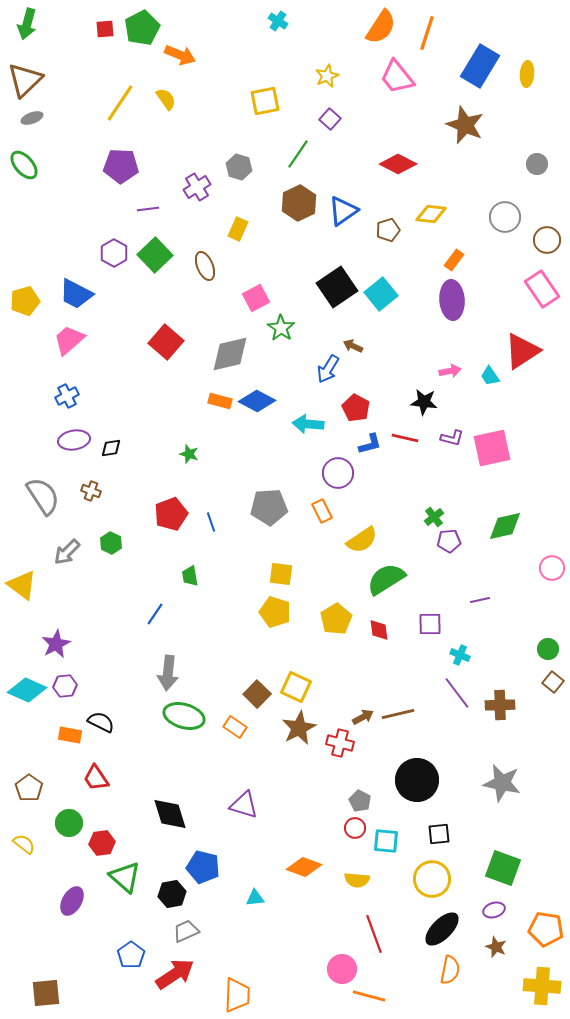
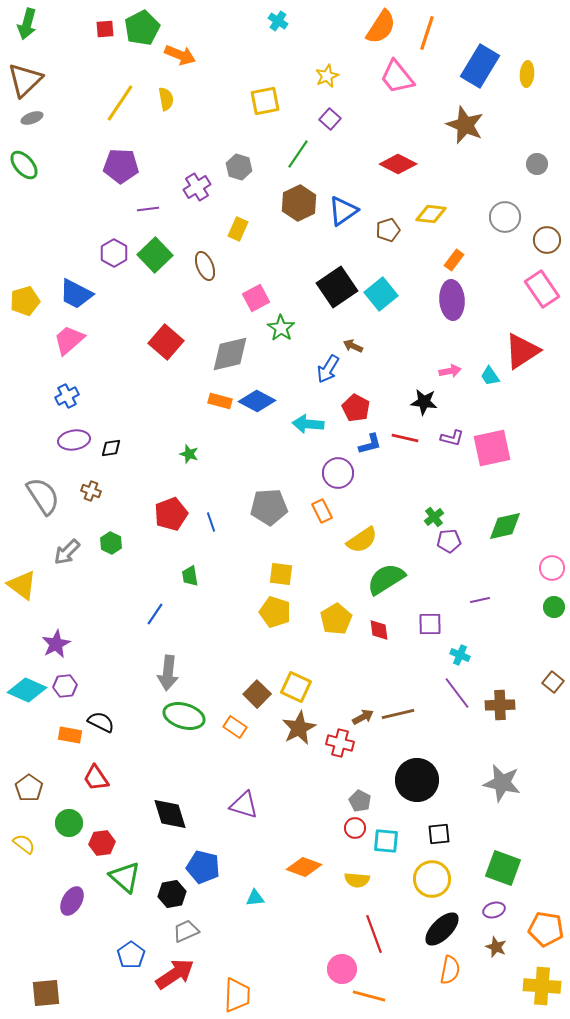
yellow semicircle at (166, 99): rotated 25 degrees clockwise
green circle at (548, 649): moved 6 px right, 42 px up
